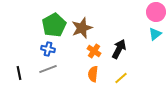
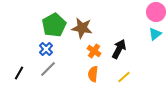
brown star: rotated 30 degrees clockwise
blue cross: moved 2 px left; rotated 32 degrees clockwise
gray line: rotated 24 degrees counterclockwise
black line: rotated 40 degrees clockwise
yellow line: moved 3 px right, 1 px up
